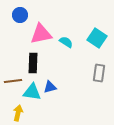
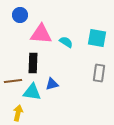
pink triangle: rotated 15 degrees clockwise
cyan square: rotated 24 degrees counterclockwise
blue triangle: moved 2 px right, 3 px up
